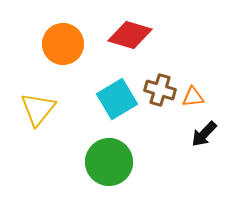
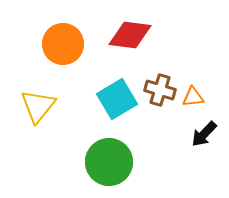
red diamond: rotated 9 degrees counterclockwise
yellow triangle: moved 3 px up
